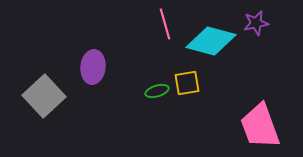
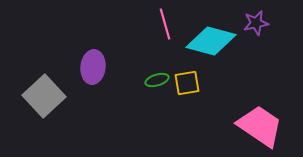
green ellipse: moved 11 px up
pink trapezoid: rotated 144 degrees clockwise
